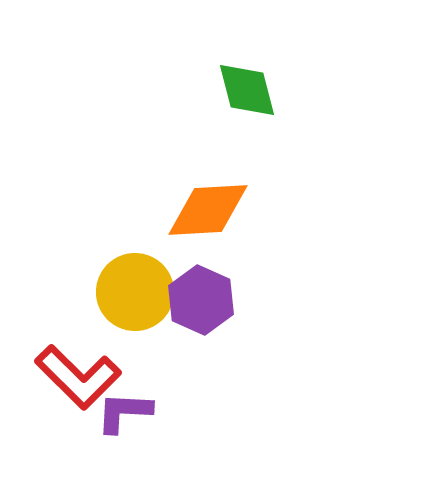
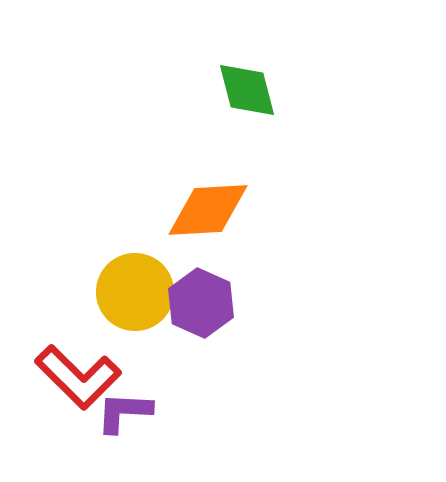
purple hexagon: moved 3 px down
